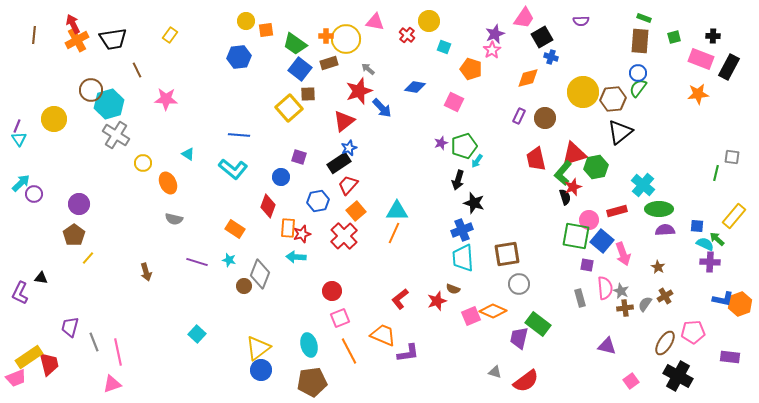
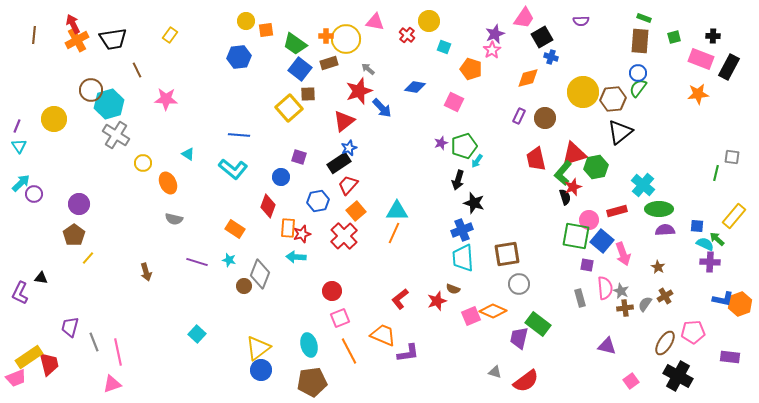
cyan triangle at (19, 139): moved 7 px down
